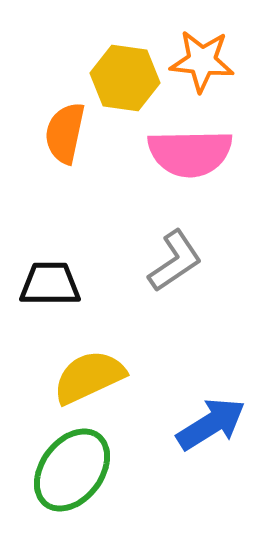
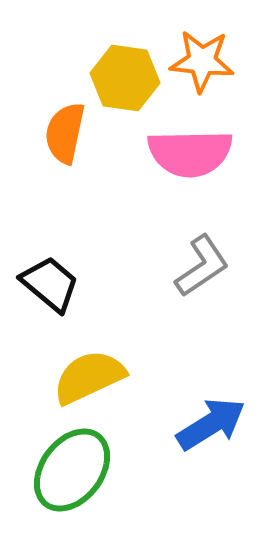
gray L-shape: moved 27 px right, 5 px down
black trapezoid: rotated 40 degrees clockwise
